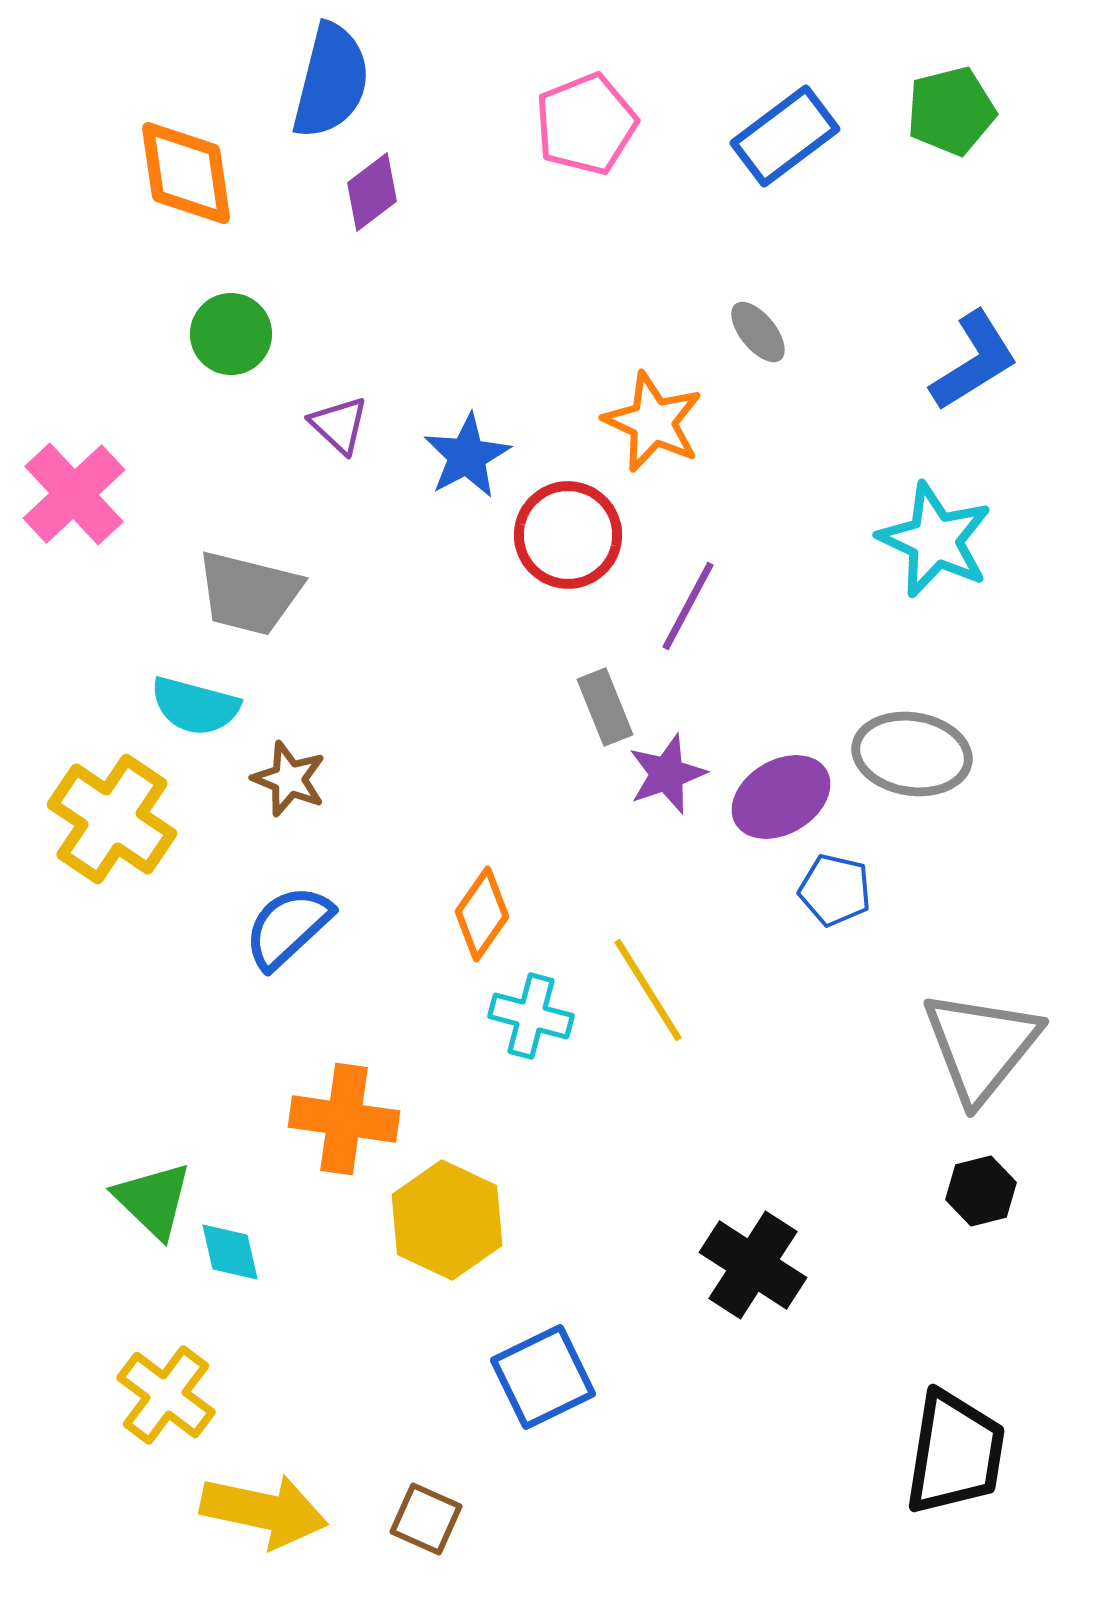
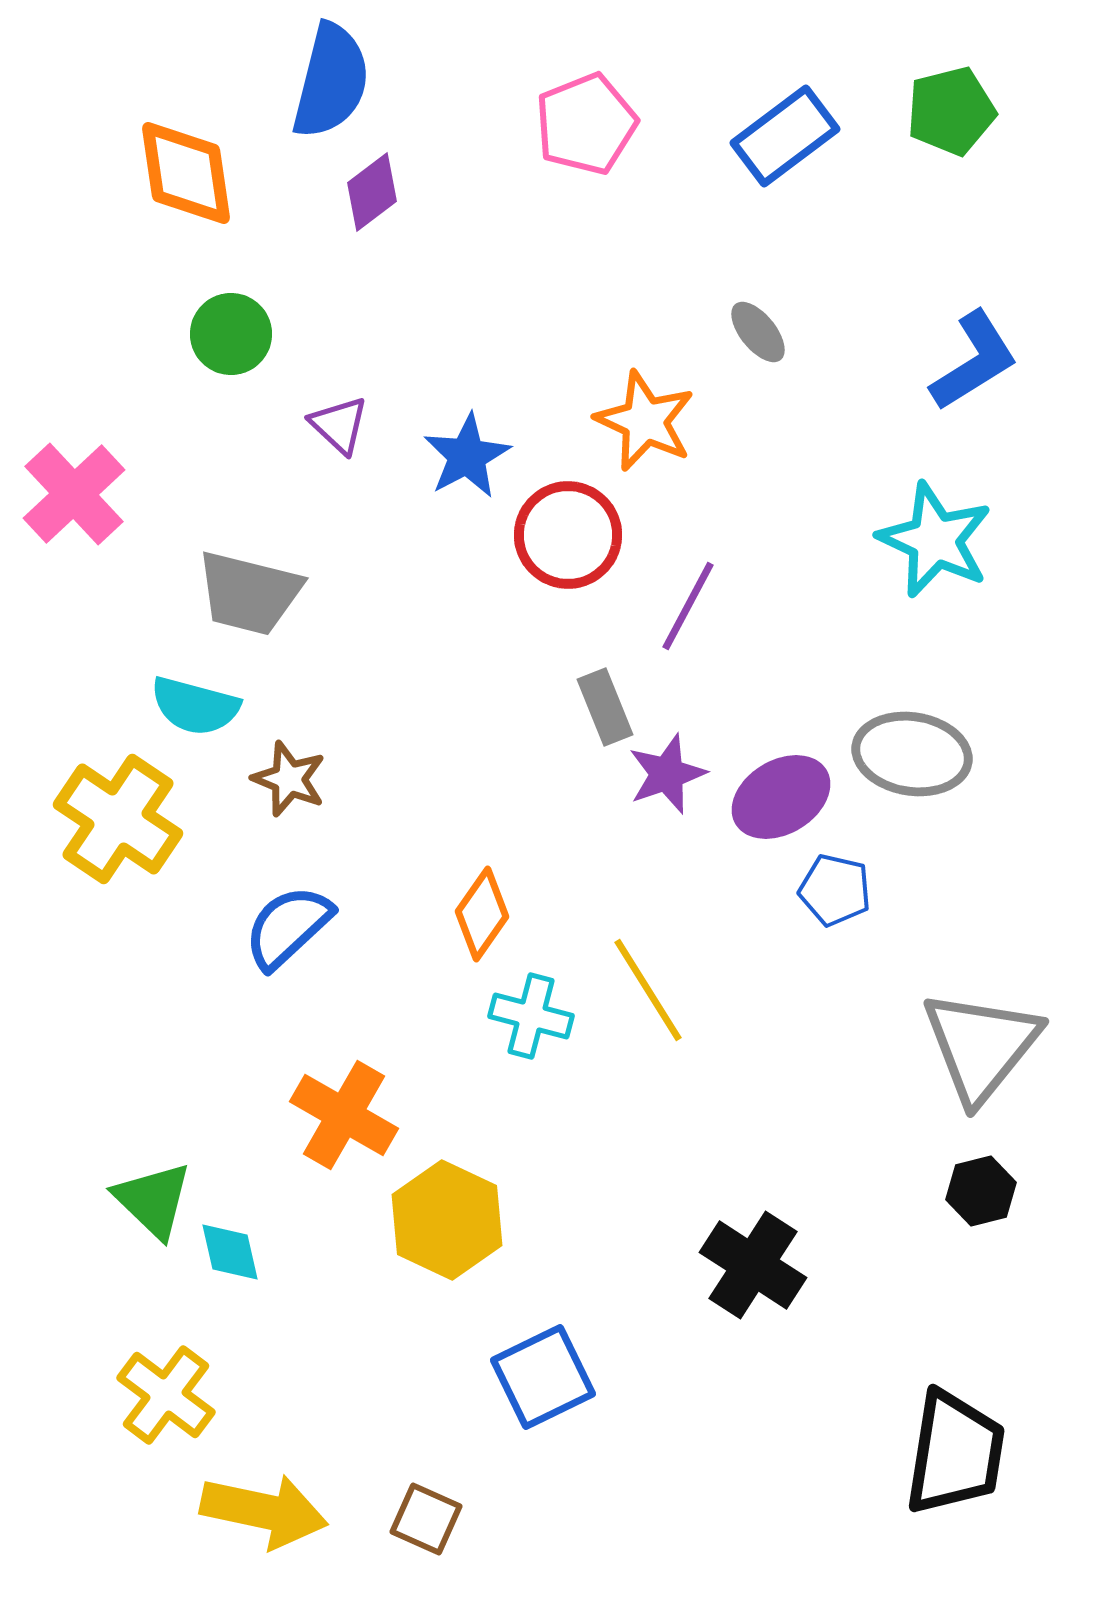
orange star at (653, 422): moved 8 px left, 1 px up
yellow cross at (112, 819): moved 6 px right
orange cross at (344, 1119): moved 4 px up; rotated 22 degrees clockwise
